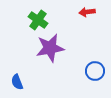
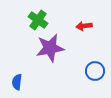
red arrow: moved 3 px left, 14 px down
blue semicircle: rotated 28 degrees clockwise
